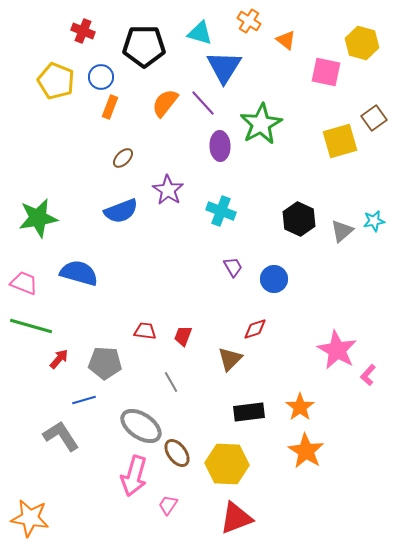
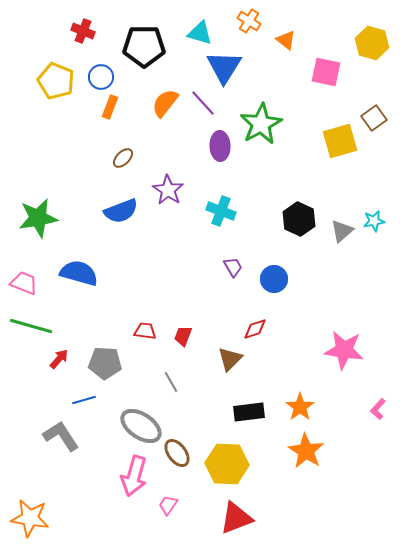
yellow hexagon at (362, 43): moved 10 px right
pink star at (337, 350): moved 7 px right; rotated 21 degrees counterclockwise
pink L-shape at (368, 375): moved 10 px right, 34 px down
